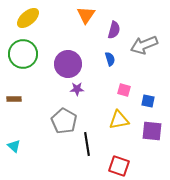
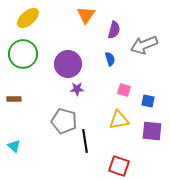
gray pentagon: rotated 15 degrees counterclockwise
black line: moved 2 px left, 3 px up
